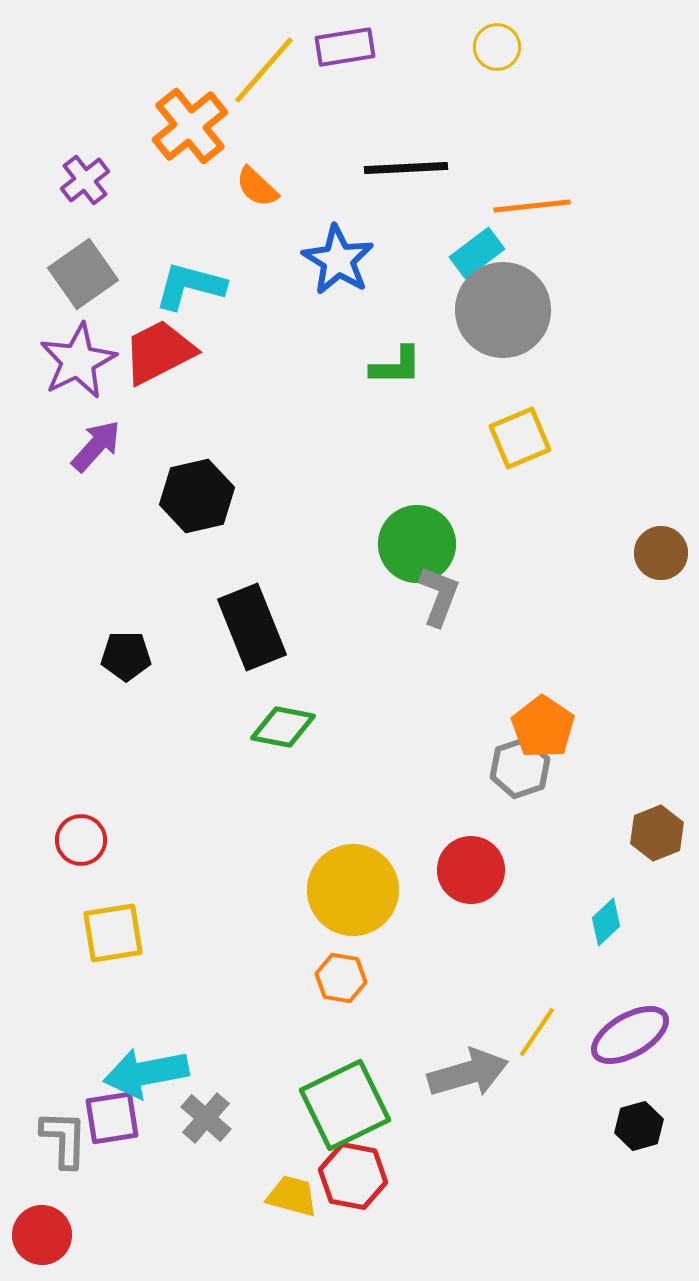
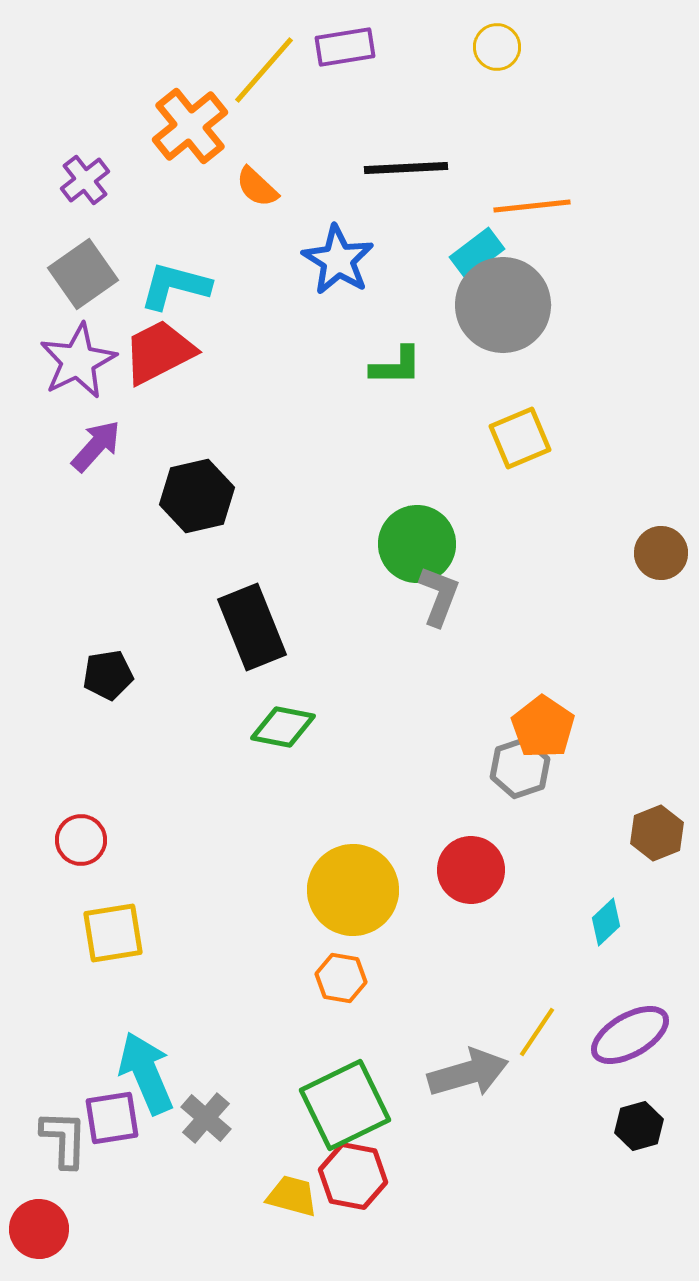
cyan L-shape at (190, 286): moved 15 px left
gray circle at (503, 310): moved 5 px up
black pentagon at (126, 656): moved 18 px left, 19 px down; rotated 9 degrees counterclockwise
cyan arrow at (146, 1073): rotated 78 degrees clockwise
red circle at (42, 1235): moved 3 px left, 6 px up
